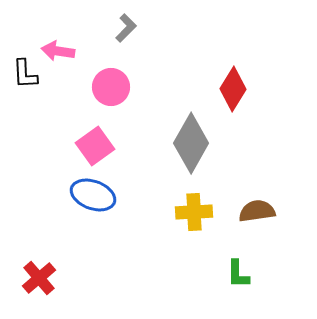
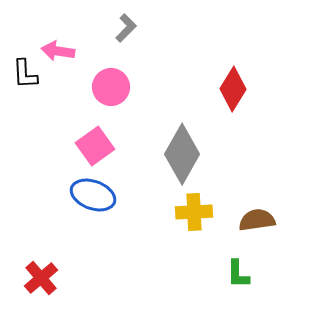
gray diamond: moved 9 px left, 11 px down
brown semicircle: moved 9 px down
red cross: moved 2 px right
